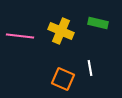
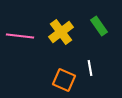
green rectangle: moved 1 px right, 3 px down; rotated 42 degrees clockwise
yellow cross: moved 1 px down; rotated 30 degrees clockwise
orange square: moved 1 px right, 1 px down
